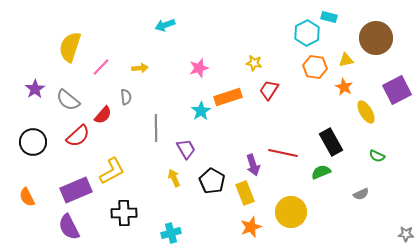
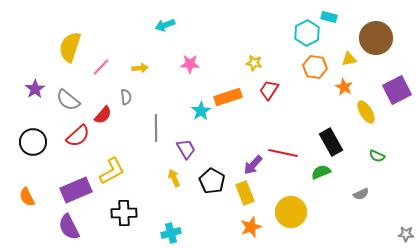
yellow triangle at (346, 60): moved 3 px right, 1 px up
pink star at (199, 68): moved 9 px left, 4 px up; rotated 18 degrees clockwise
purple arrow at (253, 165): rotated 60 degrees clockwise
